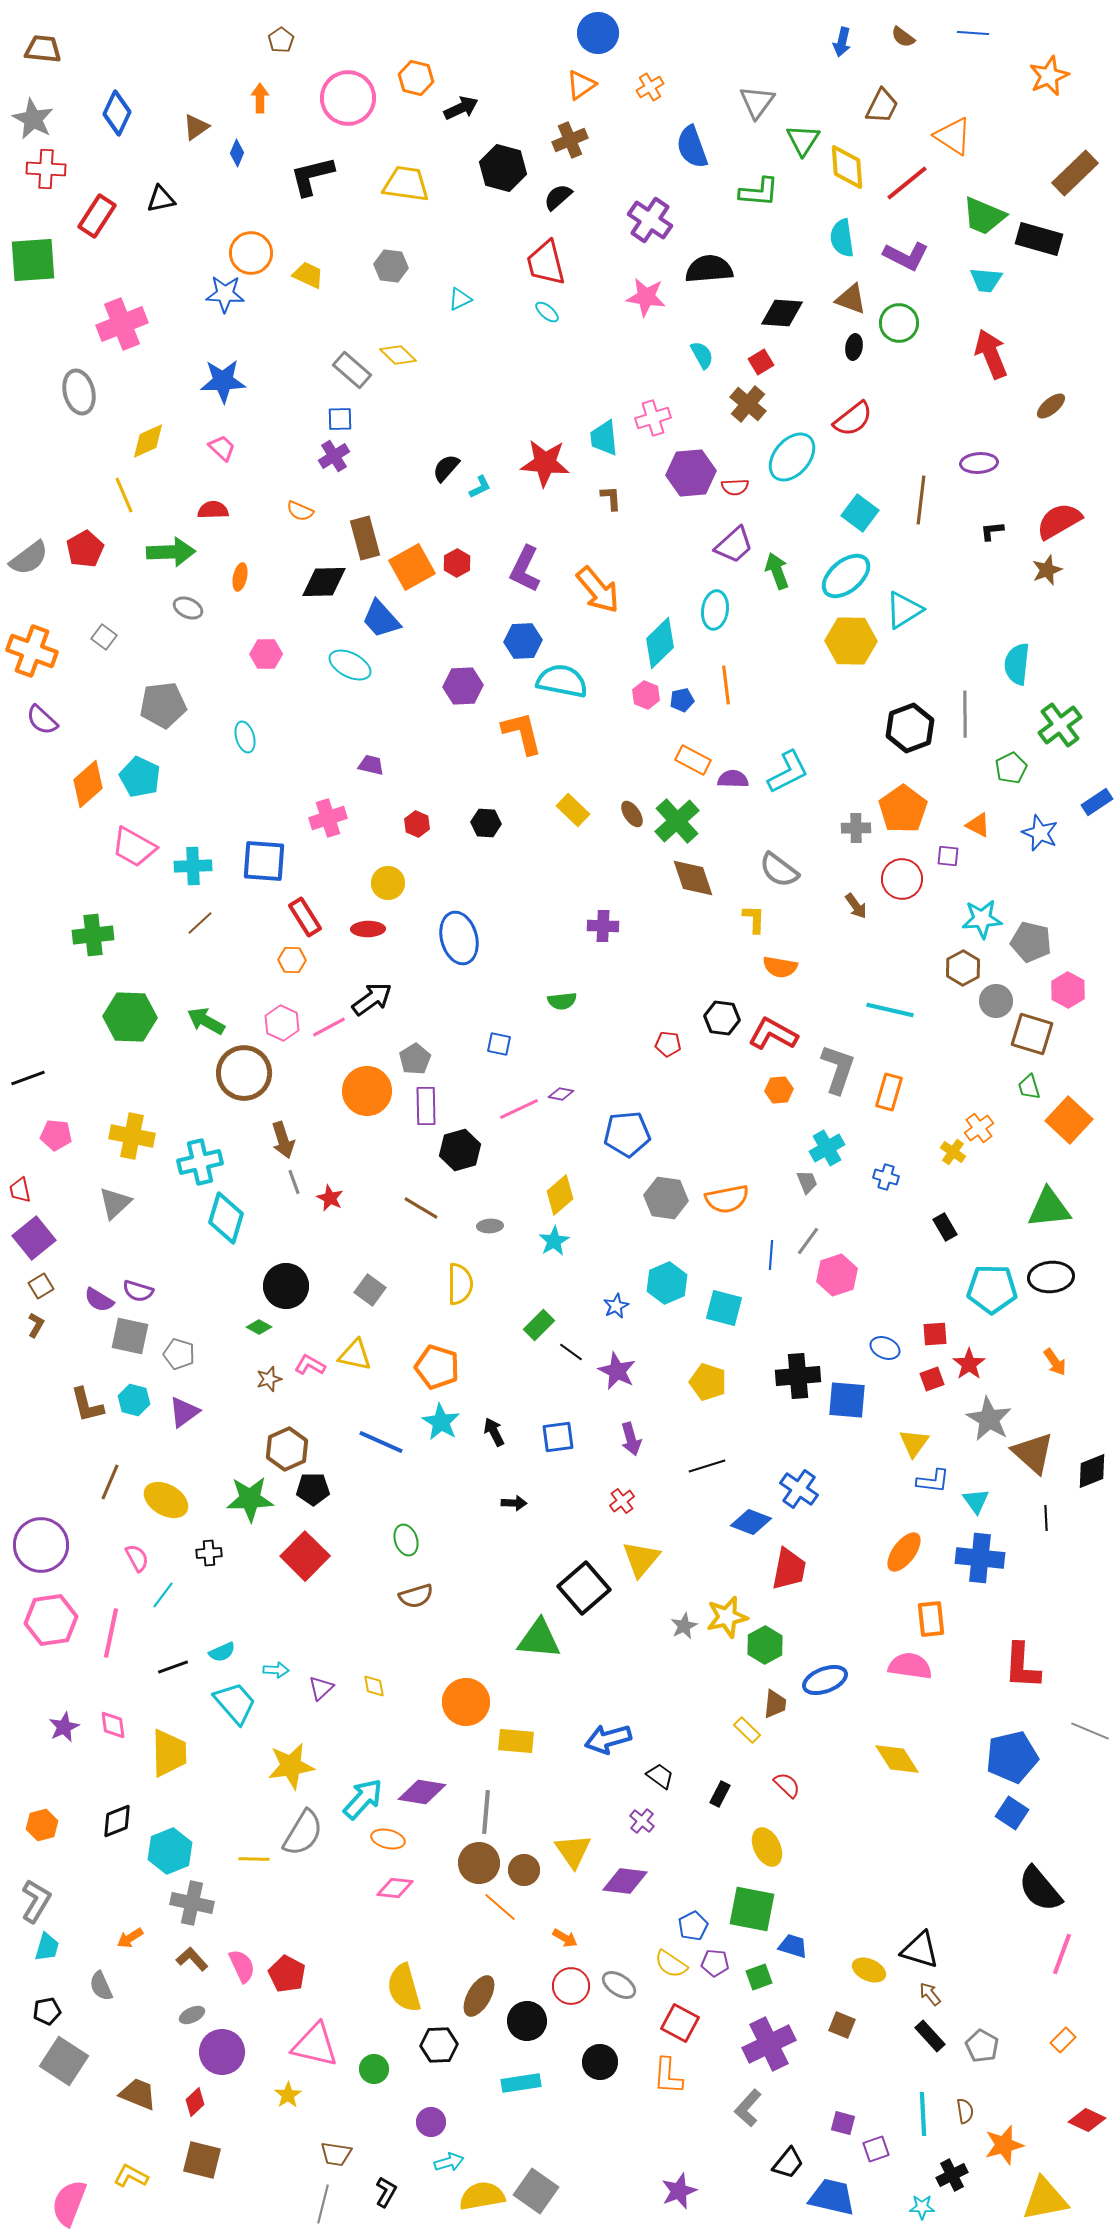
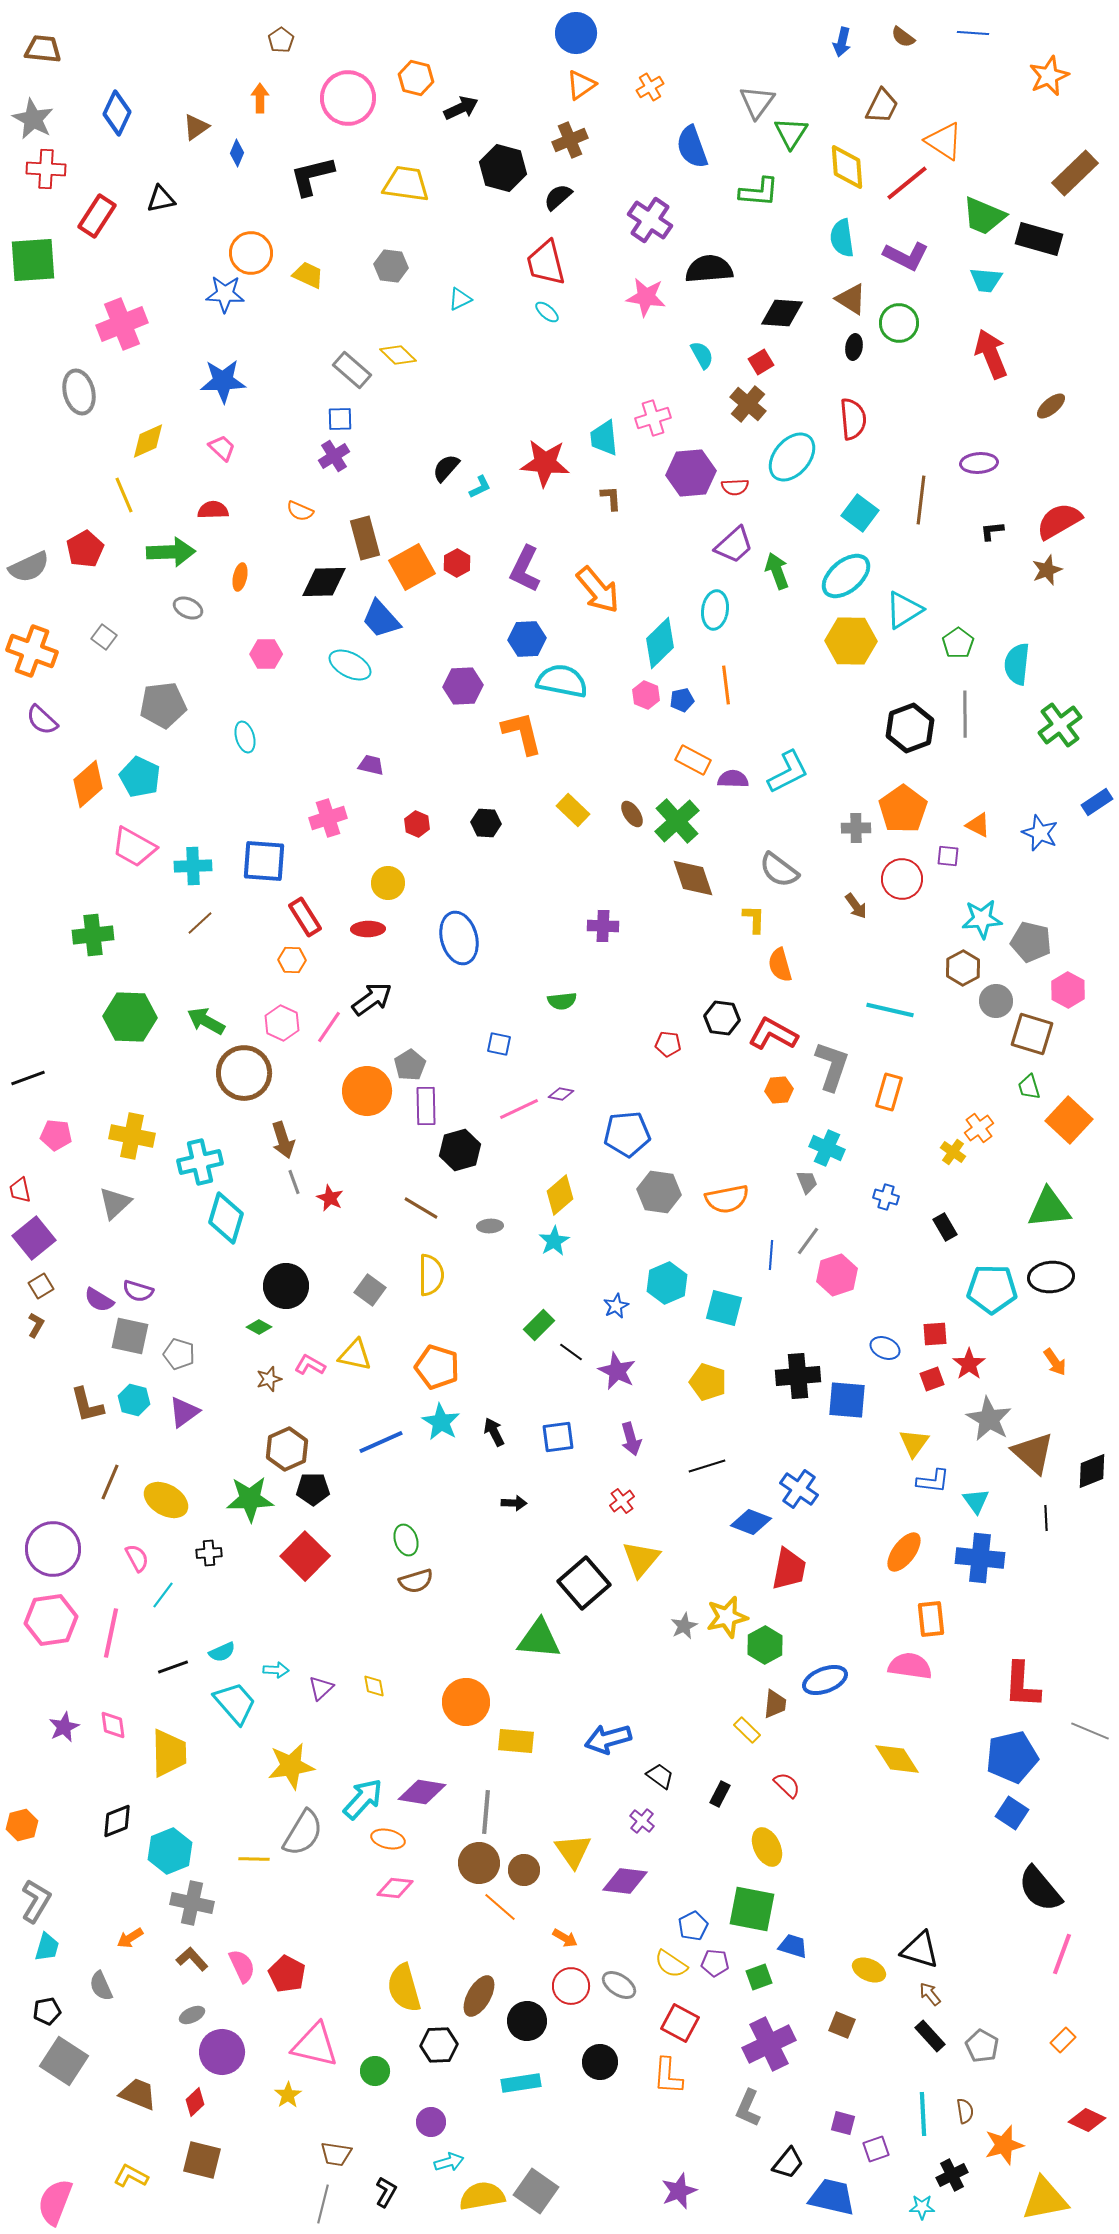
blue circle at (598, 33): moved 22 px left
orange triangle at (953, 136): moved 9 px left, 5 px down
green triangle at (803, 140): moved 12 px left, 7 px up
brown triangle at (851, 299): rotated 12 degrees clockwise
red semicircle at (853, 419): rotated 57 degrees counterclockwise
gray semicircle at (29, 558): moved 9 px down; rotated 12 degrees clockwise
blue hexagon at (523, 641): moved 4 px right, 2 px up
green pentagon at (1011, 768): moved 53 px left, 125 px up; rotated 8 degrees counterclockwise
orange semicircle at (780, 967): moved 2 px up; rotated 64 degrees clockwise
pink line at (329, 1027): rotated 28 degrees counterclockwise
gray pentagon at (415, 1059): moved 5 px left, 6 px down
gray L-shape at (838, 1069): moved 6 px left, 3 px up
cyan cross at (827, 1148): rotated 36 degrees counterclockwise
blue cross at (886, 1177): moved 20 px down
gray hexagon at (666, 1198): moved 7 px left, 6 px up
yellow semicircle at (460, 1284): moved 29 px left, 9 px up
blue line at (381, 1442): rotated 48 degrees counterclockwise
purple circle at (41, 1545): moved 12 px right, 4 px down
black square at (584, 1588): moved 5 px up
brown semicircle at (416, 1596): moved 15 px up
red L-shape at (1022, 1666): moved 19 px down
orange hexagon at (42, 1825): moved 20 px left
green circle at (374, 2069): moved 1 px right, 2 px down
gray L-shape at (748, 2108): rotated 18 degrees counterclockwise
pink semicircle at (69, 2203): moved 14 px left, 1 px up
